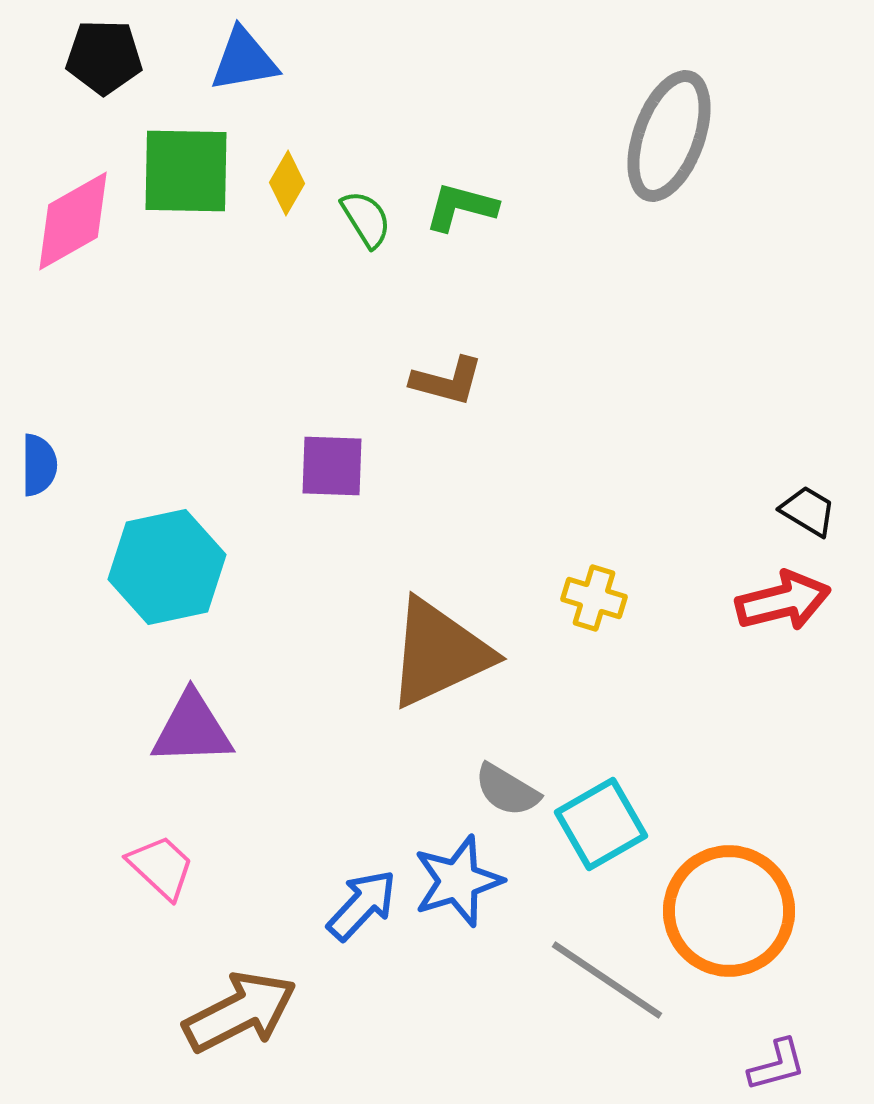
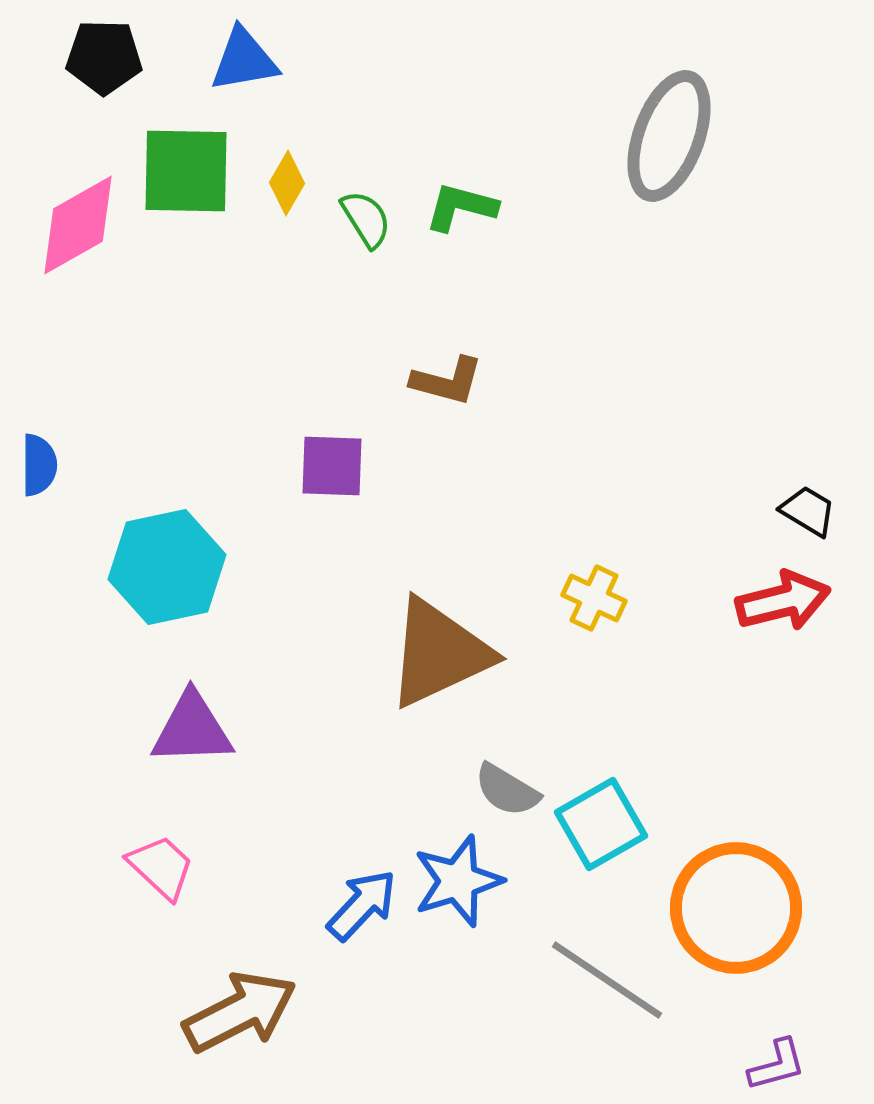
pink diamond: moved 5 px right, 4 px down
yellow cross: rotated 8 degrees clockwise
orange circle: moved 7 px right, 3 px up
